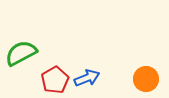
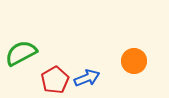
orange circle: moved 12 px left, 18 px up
